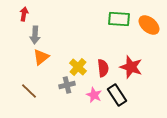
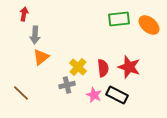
green rectangle: rotated 10 degrees counterclockwise
red star: moved 2 px left
brown line: moved 8 px left, 2 px down
black rectangle: rotated 30 degrees counterclockwise
